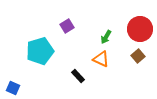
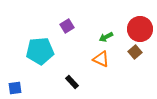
green arrow: rotated 32 degrees clockwise
cyan pentagon: rotated 12 degrees clockwise
brown square: moved 3 px left, 4 px up
black rectangle: moved 6 px left, 6 px down
blue square: moved 2 px right; rotated 32 degrees counterclockwise
